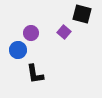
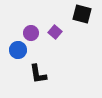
purple square: moved 9 px left
black L-shape: moved 3 px right
